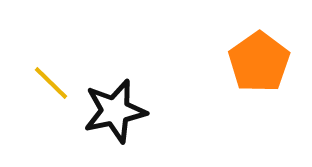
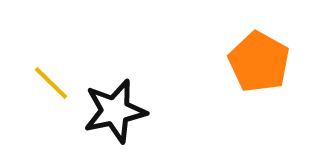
orange pentagon: rotated 8 degrees counterclockwise
